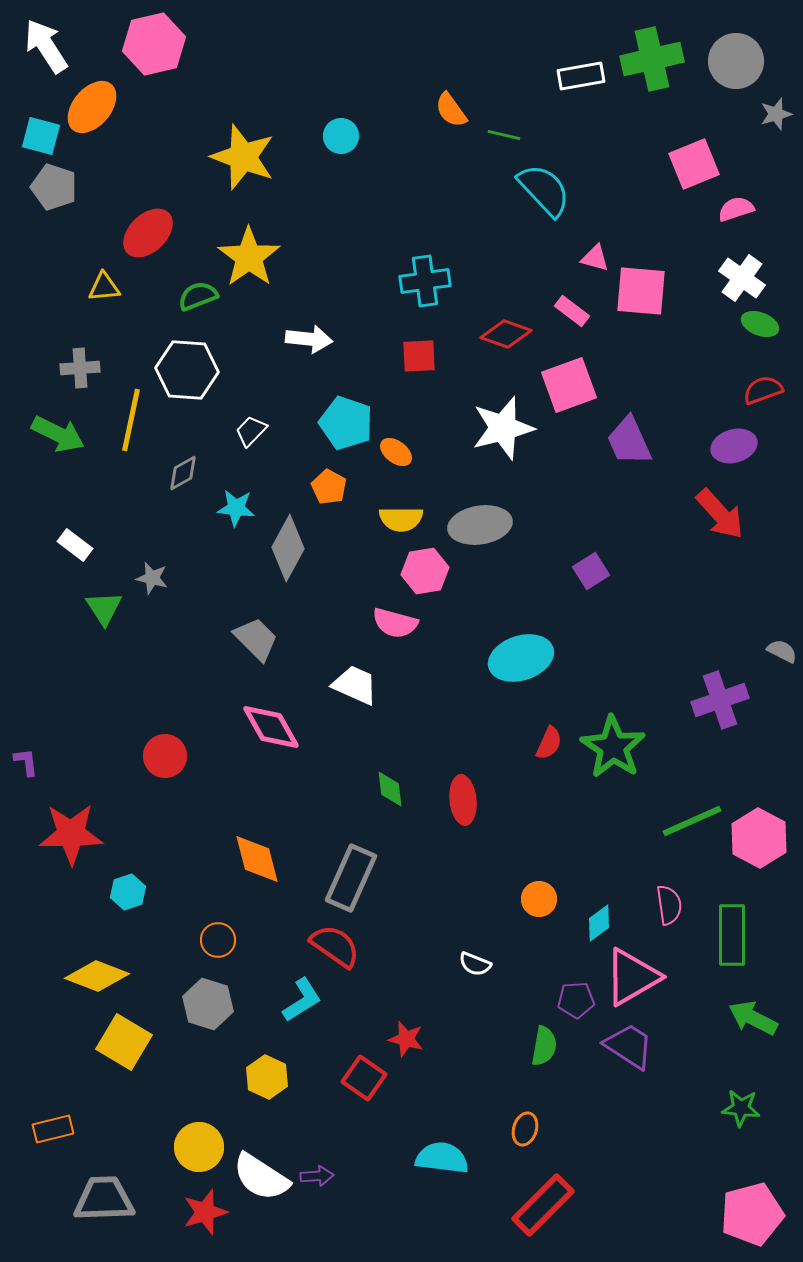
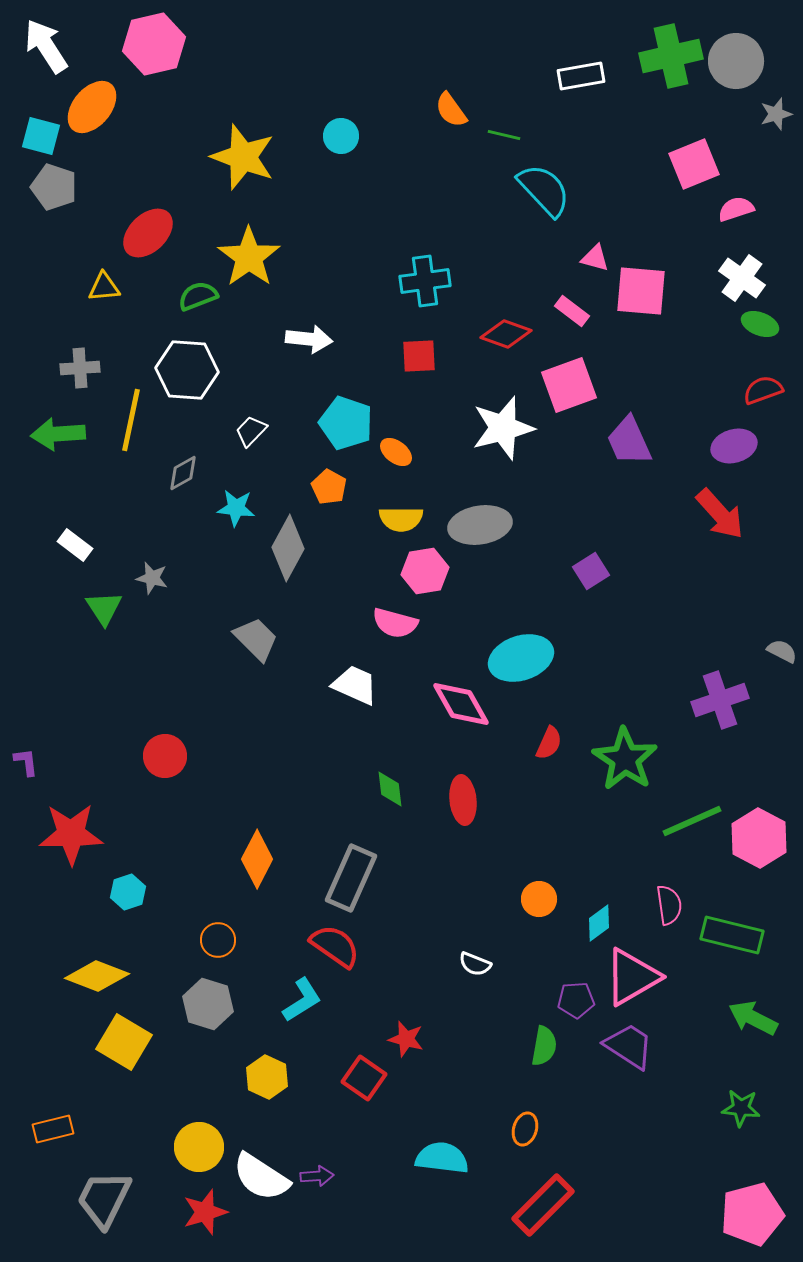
green cross at (652, 59): moved 19 px right, 3 px up
green arrow at (58, 434): rotated 150 degrees clockwise
pink diamond at (271, 727): moved 190 px right, 23 px up
green star at (613, 747): moved 12 px right, 12 px down
orange diamond at (257, 859): rotated 42 degrees clockwise
green rectangle at (732, 935): rotated 76 degrees counterclockwise
gray trapezoid at (104, 1199): rotated 62 degrees counterclockwise
